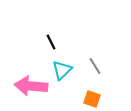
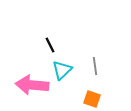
black line: moved 1 px left, 3 px down
gray line: rotated 24 degrees clockwise
pink arrow: moved 1 px right, 1 px up
